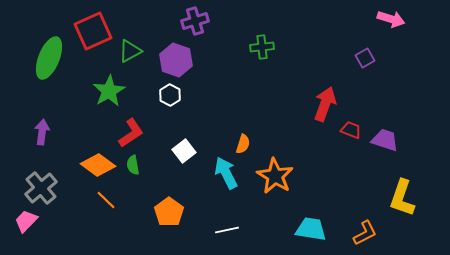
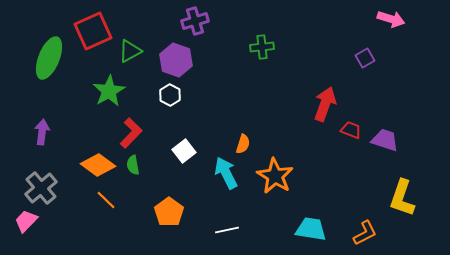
red L-shape: rotated 12 degrees counterclockwise
